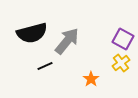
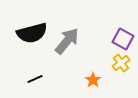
black line: moved 10 px left, 13 px down
orange star: moved 2 px right, 1 px down
